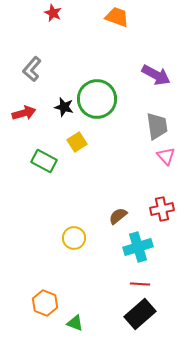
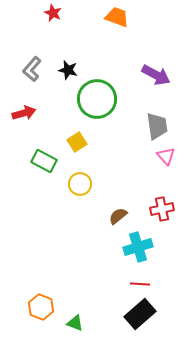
black star: moved 4 px right, 37 px up
yellow circle: moved 6 px right, 54 px up
orange hexagon: moved 4 px left, 4 px down
